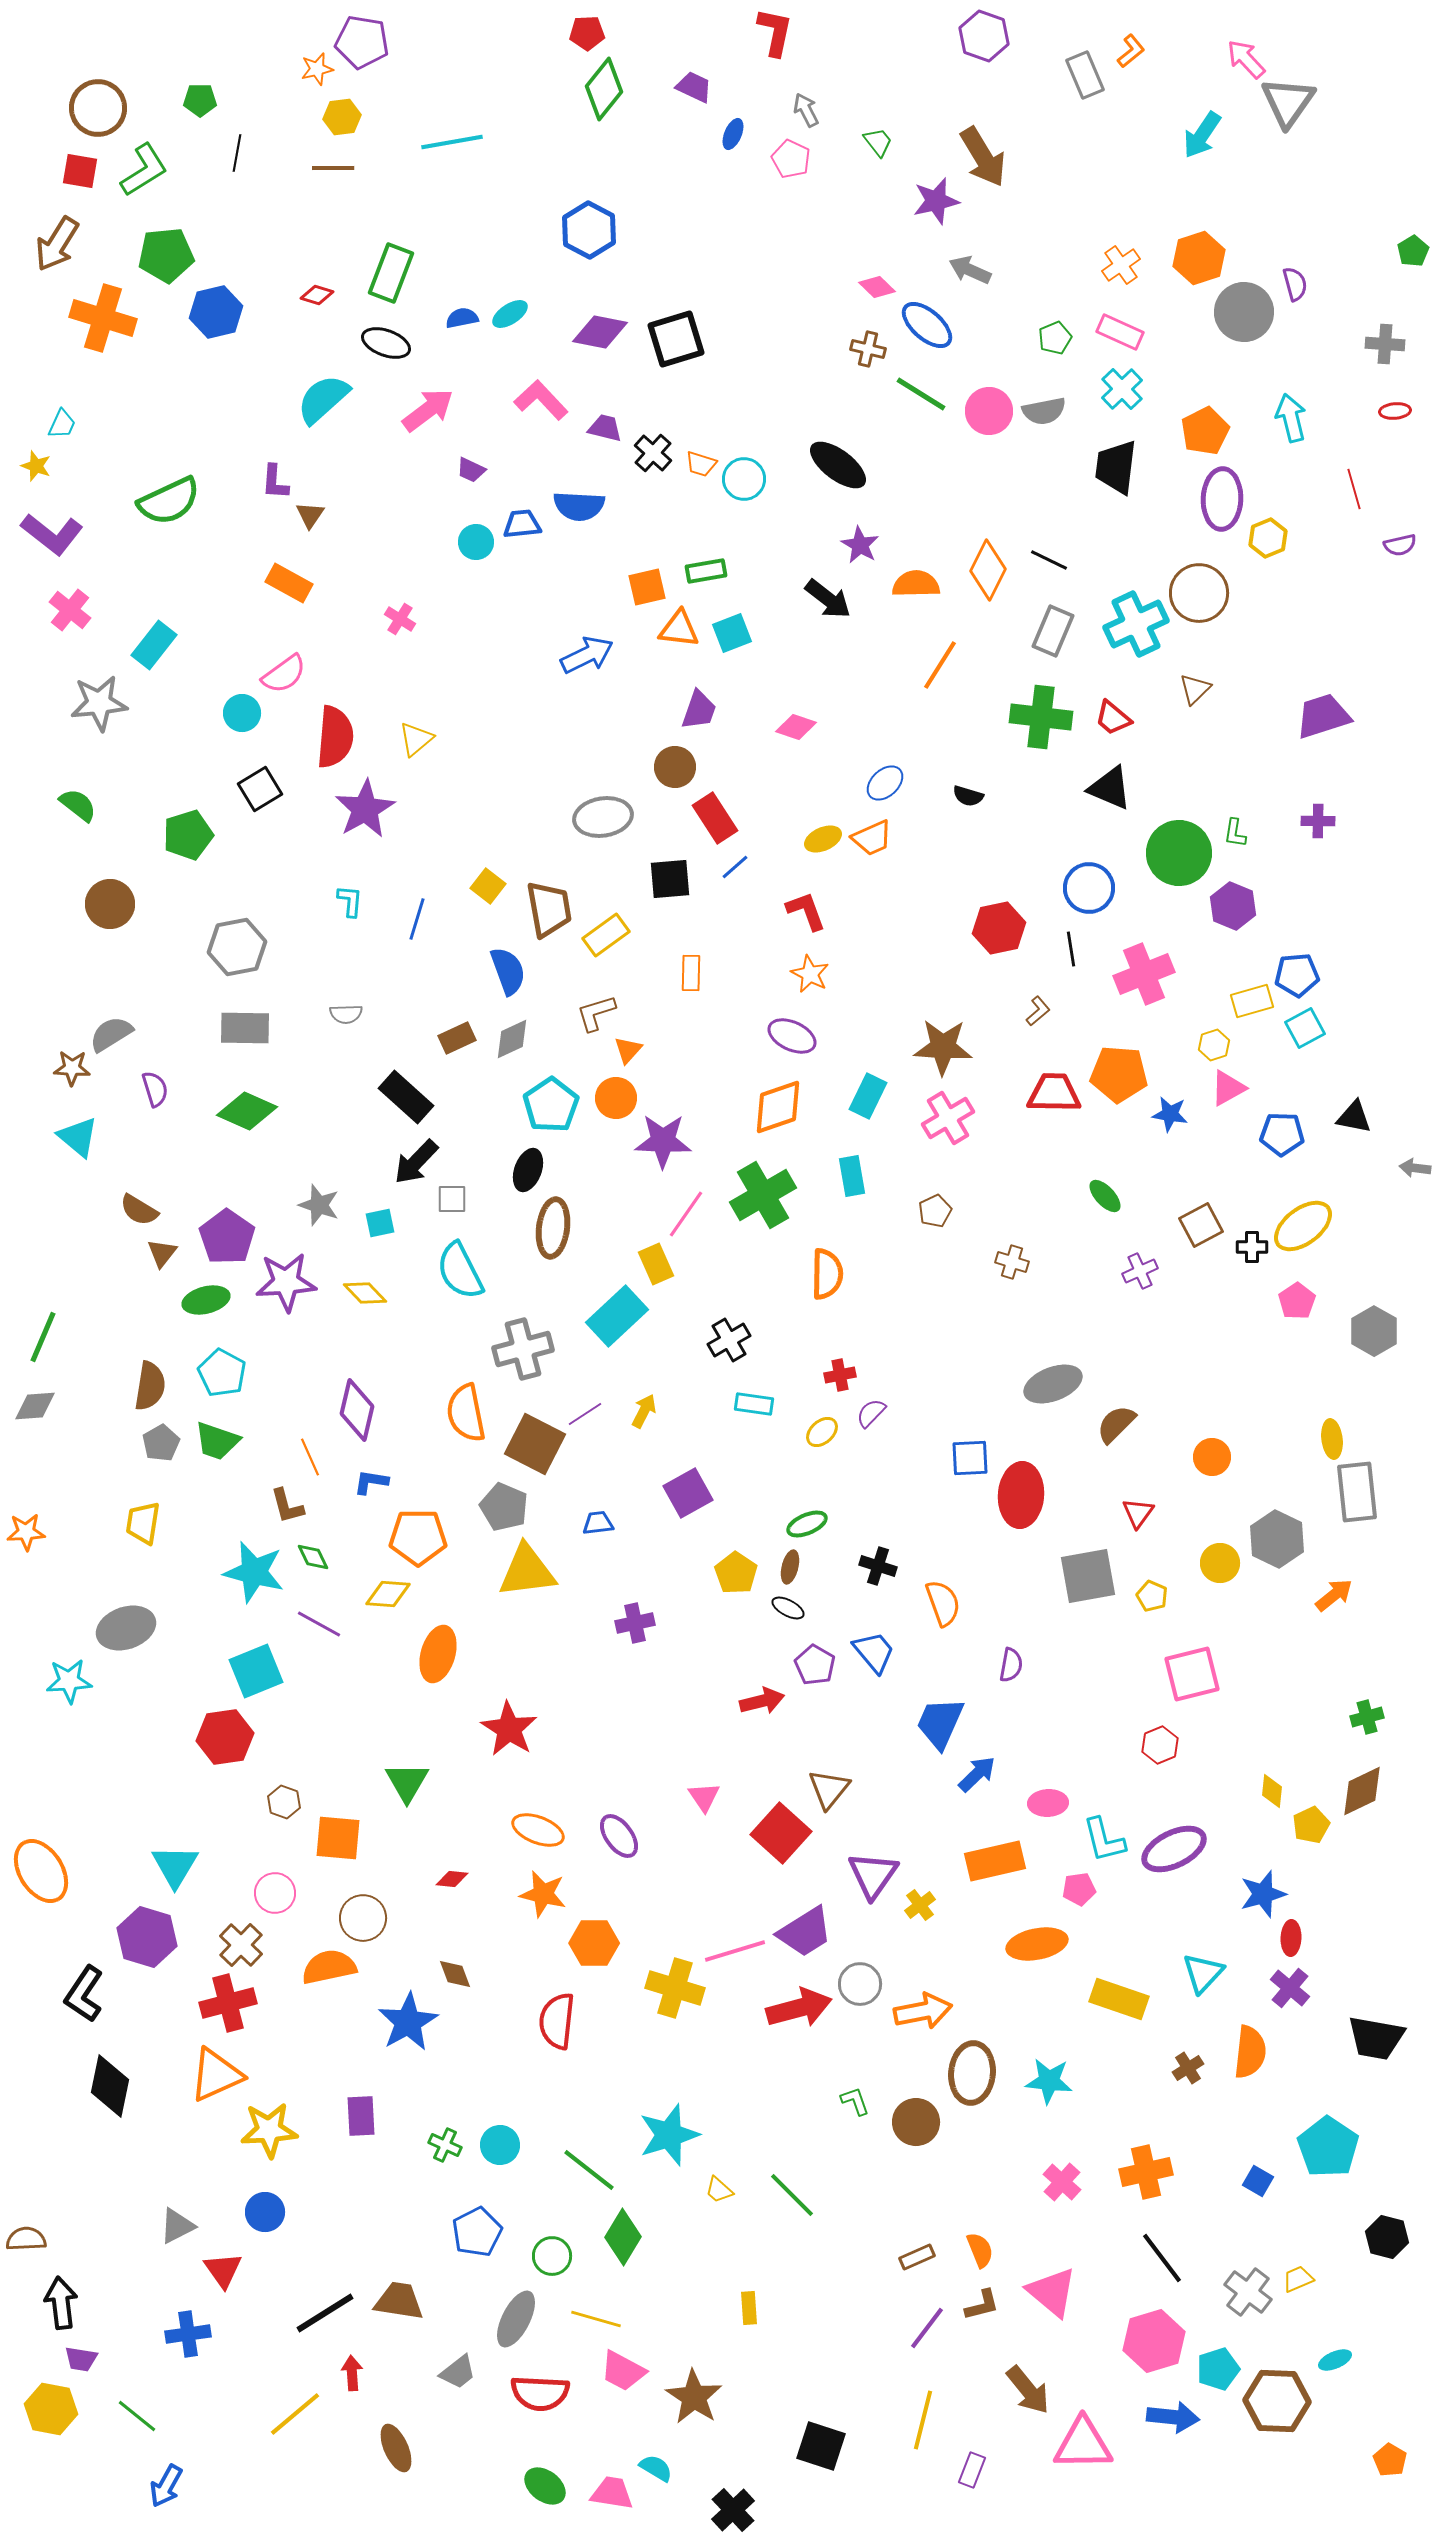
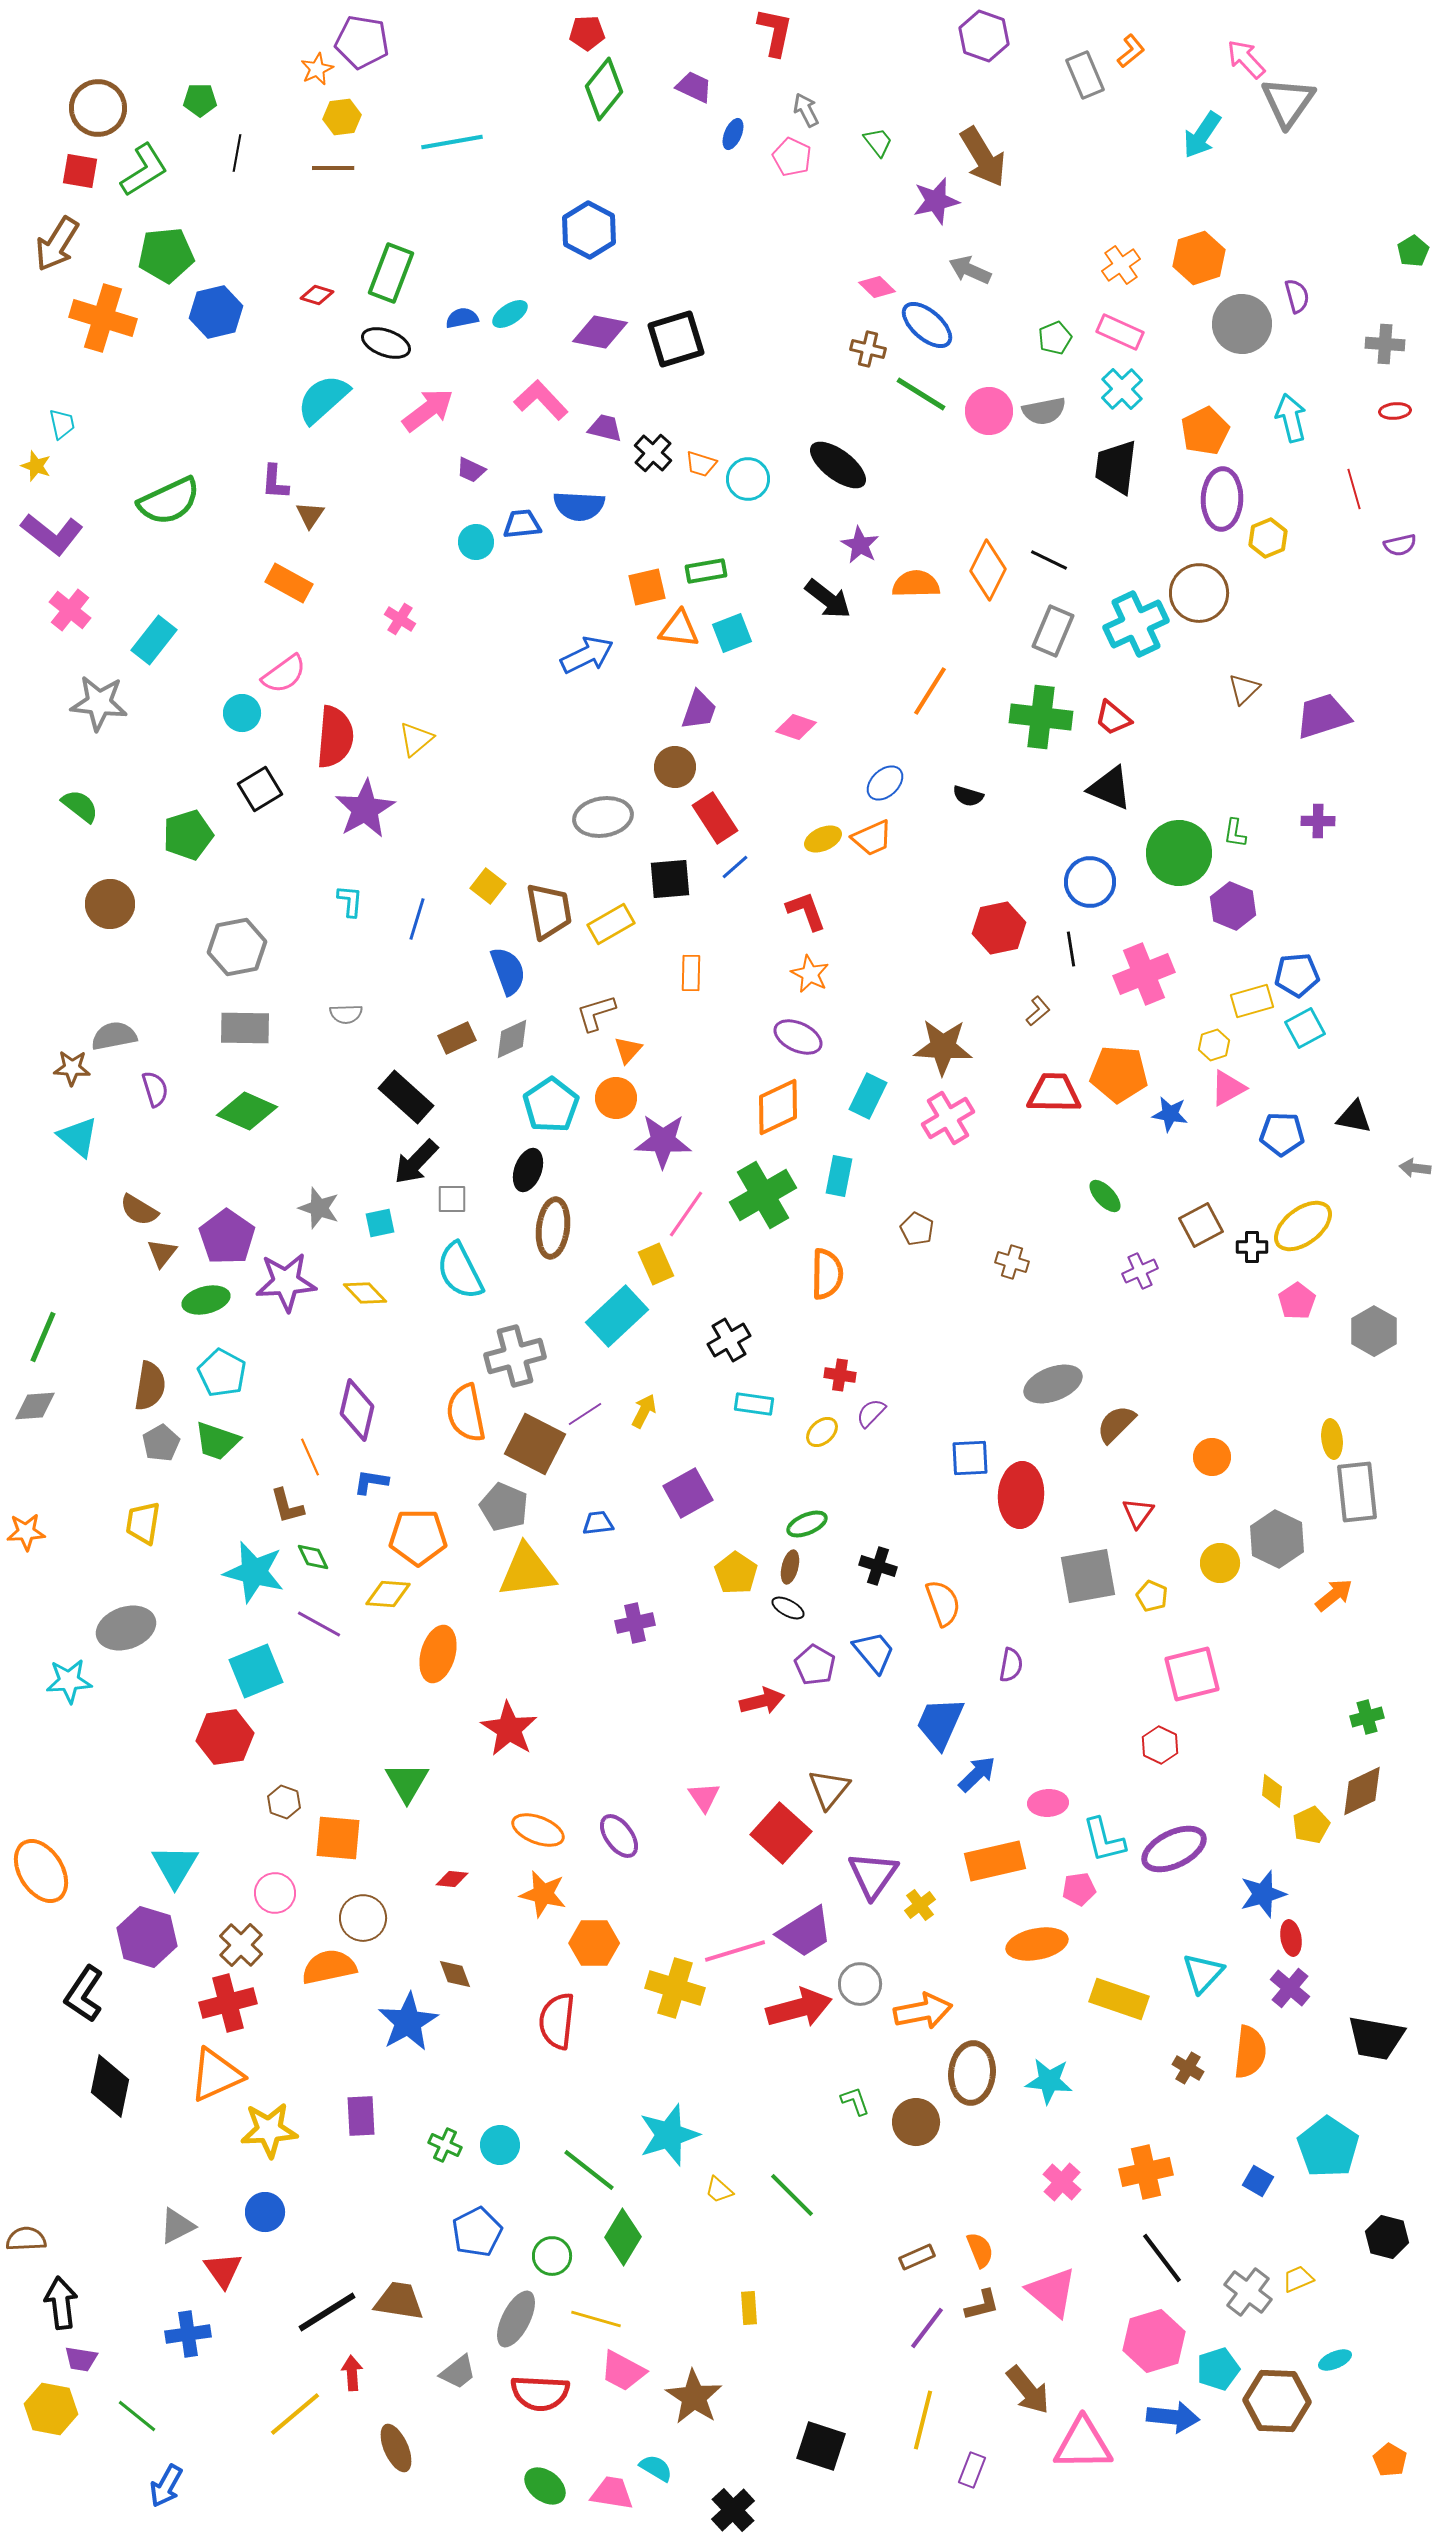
orange star at (317, 69): rotated 12 degrees counterclockwise
pink pentagon at (791, 159): moved 1 px right, 2 px up
purple semicircle at (1295, 284): moved 2 px right, 12 px down
gray circle at (1244, 312): moved 2 px left, 12 px down
cyan trapezoid at (62, 424): rotated 36 degrees counterclockwise
cyan circle at (744, 479): moved 4 px right
cyan rectangle at (154, 645): moved 5 px up
orange line at (940, 665): moved 10 px left, 26 px down
brown triangle at (1195, 689): moved 49 px right
gray star at (99, 703): rotated 12 degrees clockwise
green semicircle at (78, 805): moved 2 px right, 1 px down
blue circle at (1089, 888): moved 1 px right, 6 px up
brown trapezoid at (549, 909): moved 2 px down
yellow rectangle at (606, 935): moved 5 px right, 11 px up; rotated 6 degrees clockwise
gray semicircle at (111, 1034): moved 3 px right, 2 px down; rotated 21 degrees clockwise
purple ellipse at (792, 1036): moved 6 px right, 1 px down
orange diamond at (778, 1107): rotated 6 degrees counterclockwise
cyan rectangle at (852, 1176): moved 13 px left; rotated 21 degrees clockwise
gray star at (319, 1205): moved 3 px down
brown pentagon at (935, 1211): moved 18 px left, 18 px down; rotated 20 degrees counterclockwise
gray cross at (523, 1349): moved 8 px left, 7 px down
red cross at (840, 1375): rotated 20 degrees clockwise
red hexagon at (1160, 1745): rotated 12 degrees counterclockwise
red ellipse at (1291, 1938): rotated 12 degrees counterclockwise
brown cross at (1188, 2068): rotated 28 degrees counterclockwise
black line at (325, 2313): moved 2 px right, 1 px up
